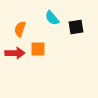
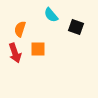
cyan semicircle: moved 1 px left, 3 px up
black square: rotated 28 degrees clockwise
red arrow: rotated 72 degrees clockwise
